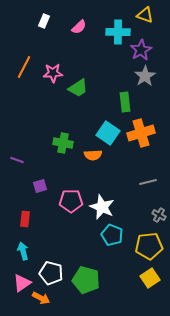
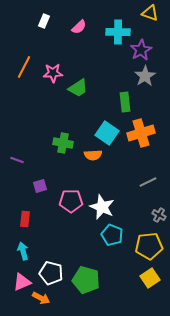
yellow triangle: moved 5 px right, 2 px up
cyan square: moved 1 px left
gray line: rotated 12 degrees counterclockwise
pink triangle: moved 1 px up; rotated 12 degrees clockwise
